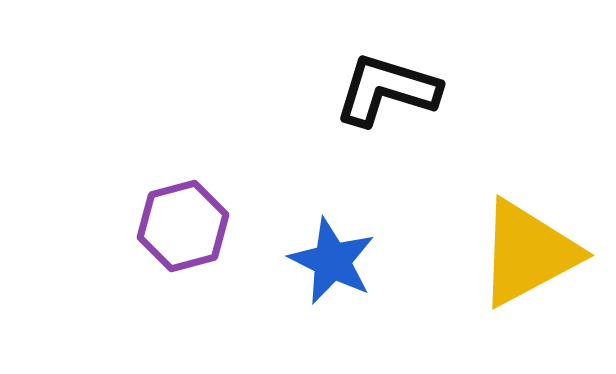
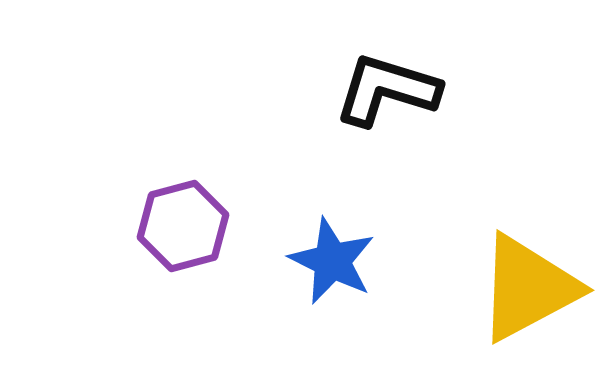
yellow triangle: moved 35 px down
